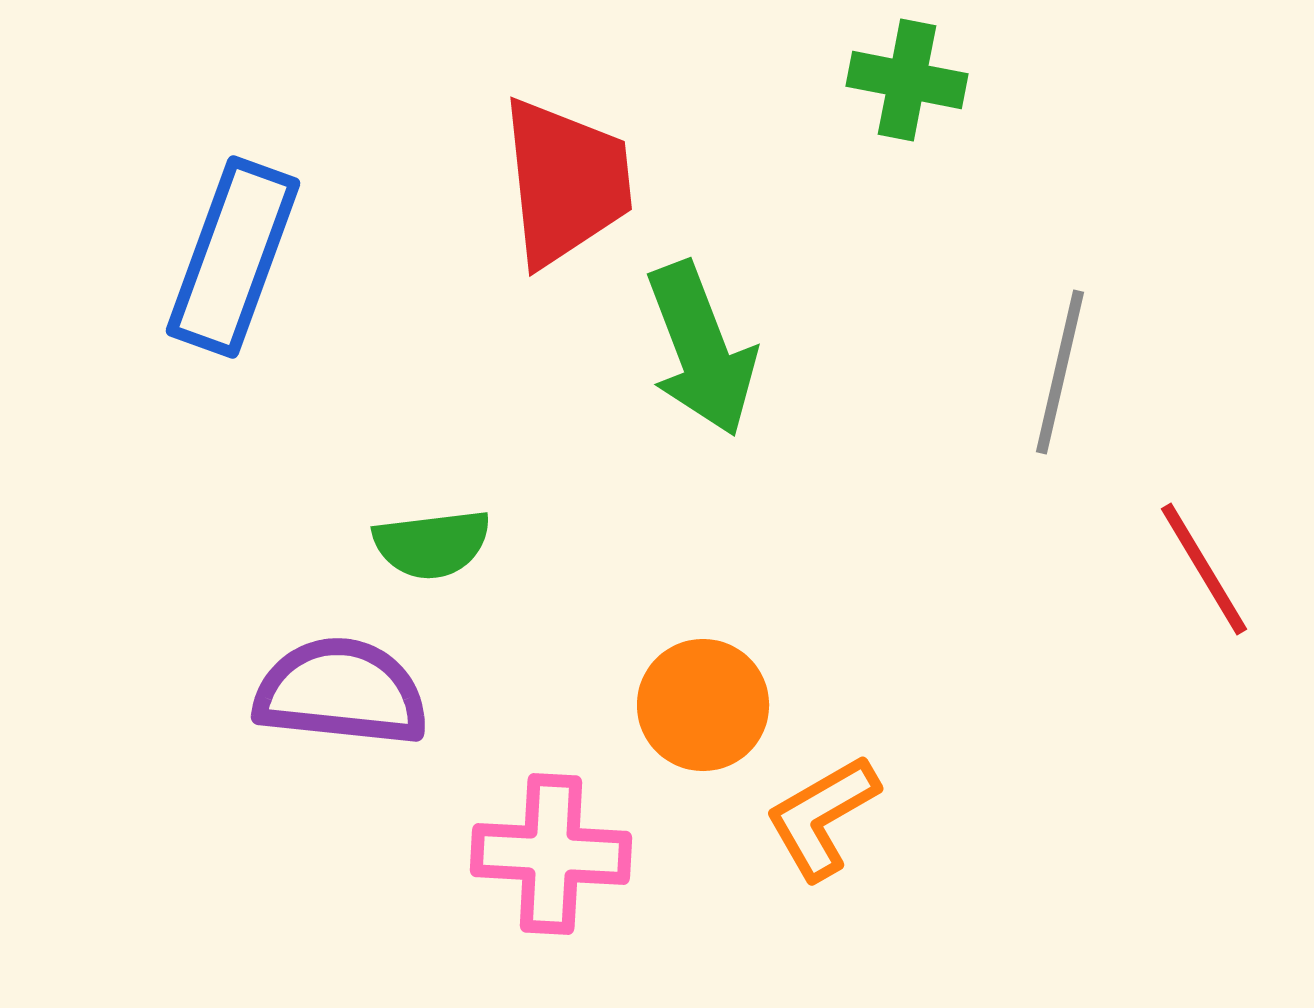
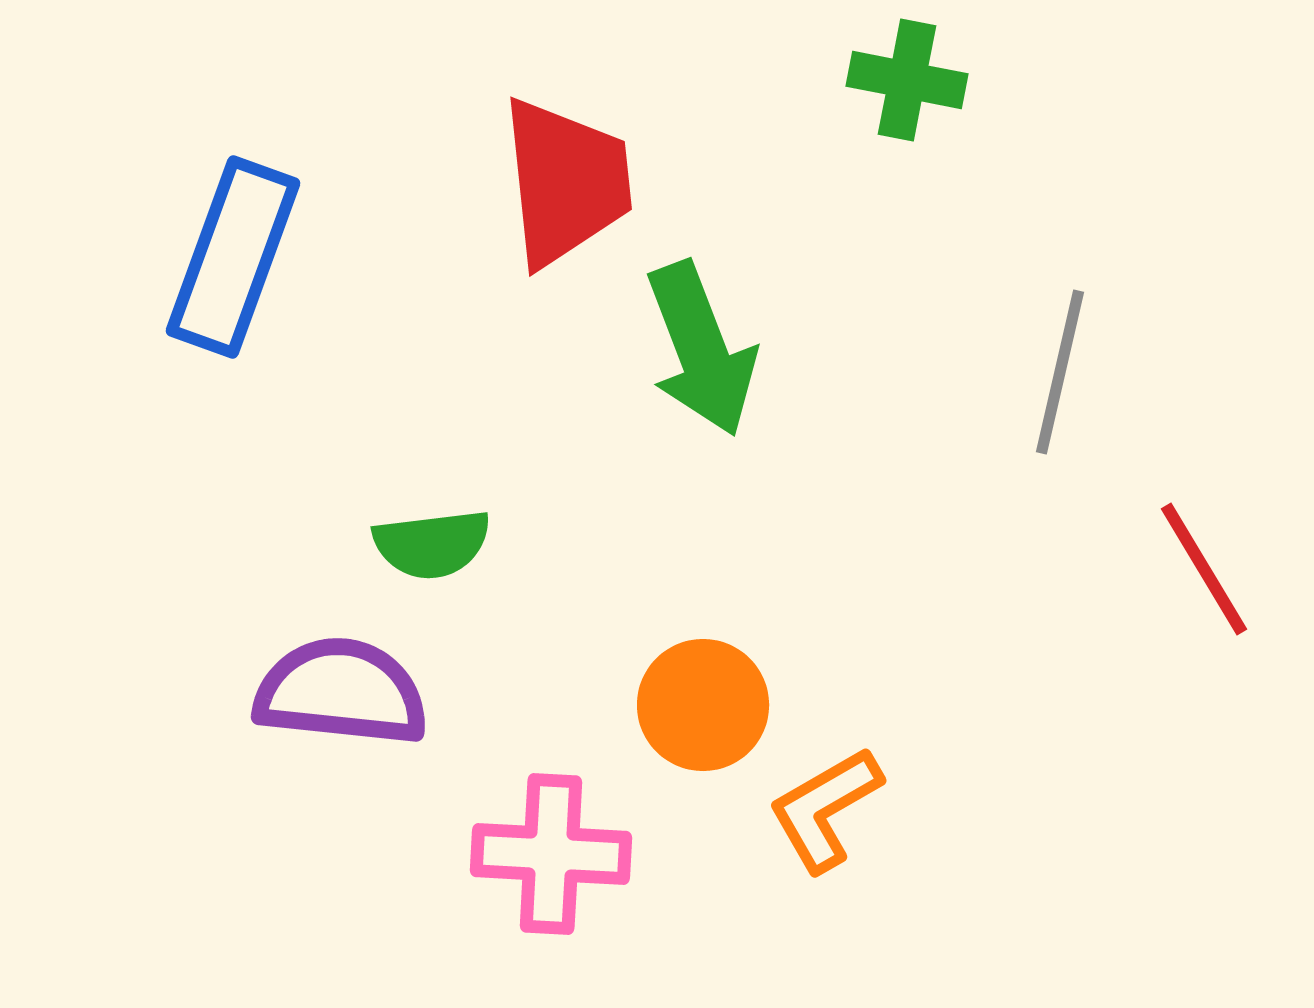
orange L-shape: moved 3 px right, 8 px up
